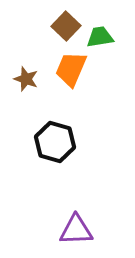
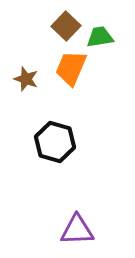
orange trapezoid: moved 1 px up
purple triangle: moved 1 px right
